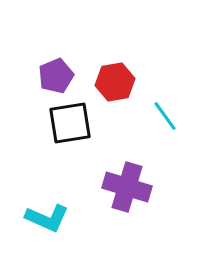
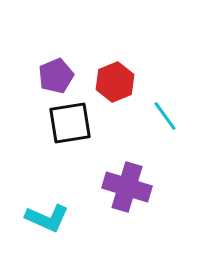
red hexagon: rotated 12 degrees counterclockwise
